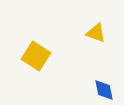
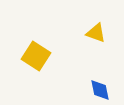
blue diamond: moved 4 px left
